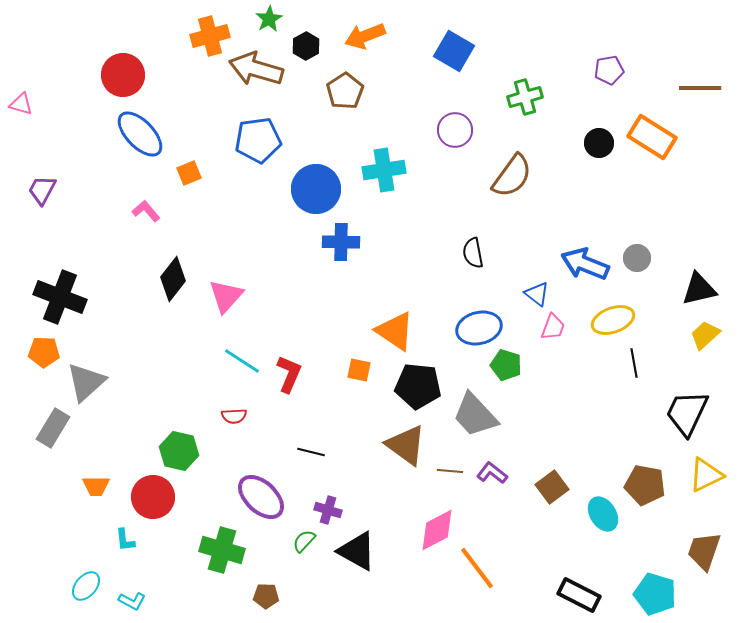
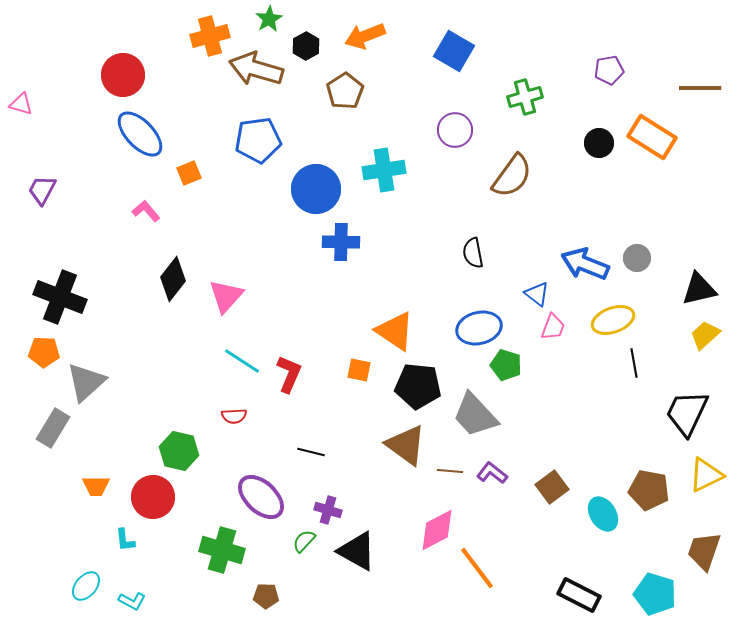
brown pentagon at (645, 485): moved 4 px right, 5 px down
